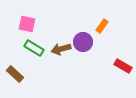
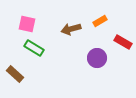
orange rectangle: moved 2 px left, 5 px up; rotated 24 degrees clockwise
purple circle: moved 14 px right, 16 px down
brown arrow: moved 10 px right, 20 px up
red rectangle: moved 24 px up
